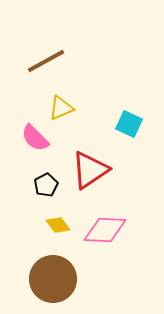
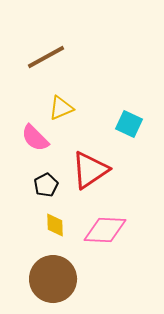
brown line: moved 4 px up
yellow diamond: moved 3 px left; rotated 35 degrees clockwise
